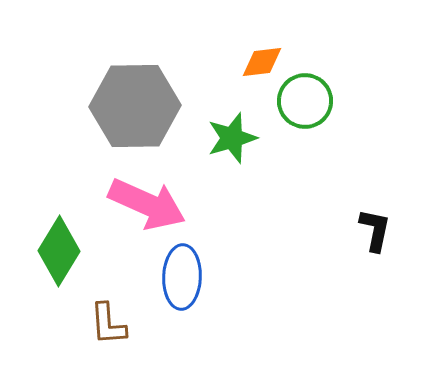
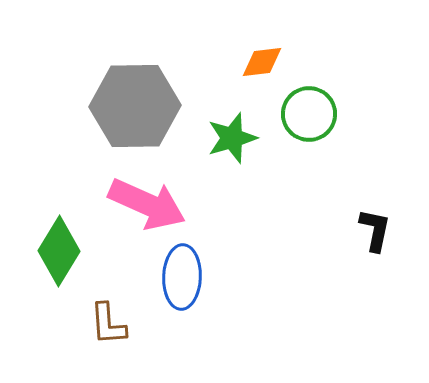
green circle: moved 4 px right, 13 px down
